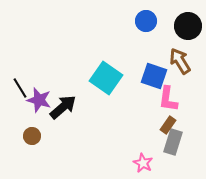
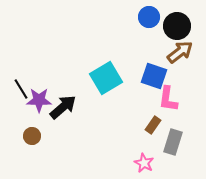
blue circle: moved 3 px right, 4 px up
black circle: moved 11 px left
brown arrow: moved 9 px up; rotated 84 degrees clockwise
cyan square: rotated 24 degrees clockwise
black line: moved 1 px right, 1 px down
purple star: rotated 15 degrees counterclockwise
brown rectangle: moved 15 px left
pink star: moved 1 px right
